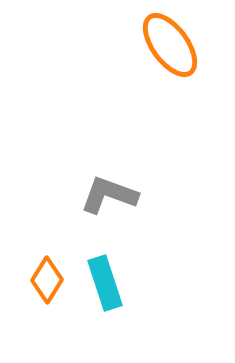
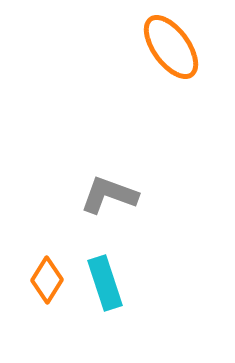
orange ellipse: moved 1 px right, 2 px down
